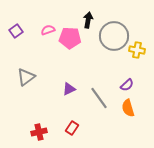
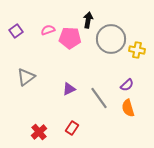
gray circle: moved 3 px left, 3 px down
red cross: rotated 28 degrees counterclockwise
